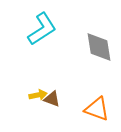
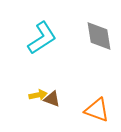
cyan L-shape: moved 9 px down
gray diamond: moved 11 px up
orange triangle: moved 1 px down
